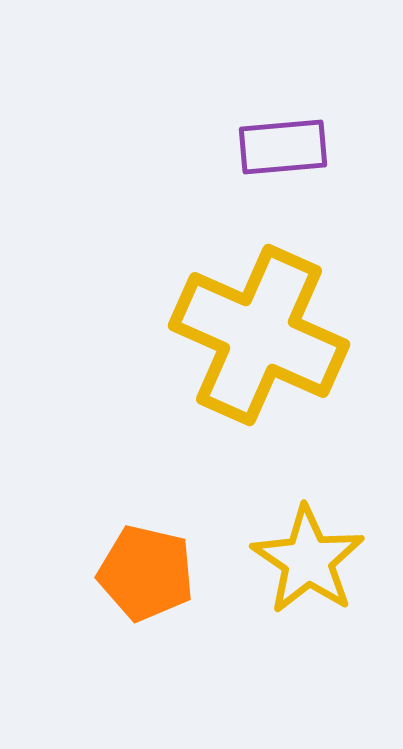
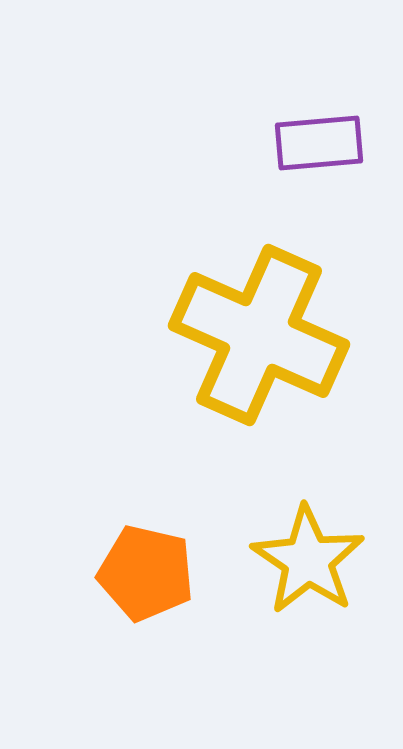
purple rectangle: moved 36 px right, 4 px up
